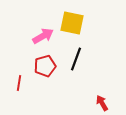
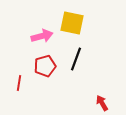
pink arrow: moved 1 px left; rotated 15 degrees clockwise
